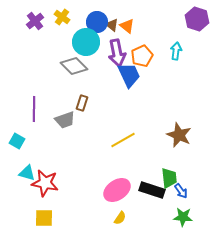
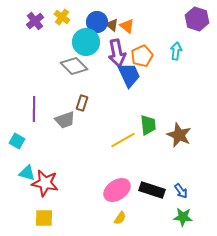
green trapezoid: moved 21 px left, 53 px up
